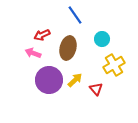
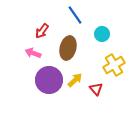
red arrow: moved 4 px up; rotated 28 degrees counterclockwise
cyan circle: moved 5 px up
